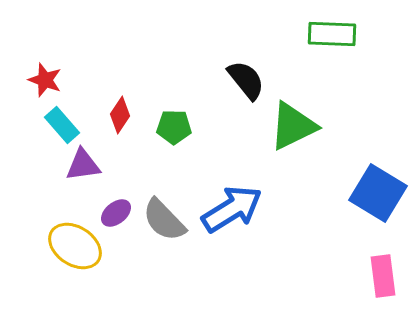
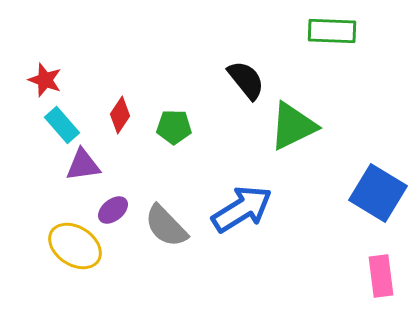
green rectangle: moved 3 px up
blue arrow: moved 10 px right
purple ellipse: moved 3 px left, 3 px up
gray semicircle: moved 2 px right, 6 px down
pink rectangle: moved 2 px left
